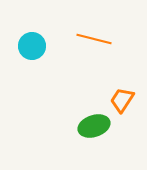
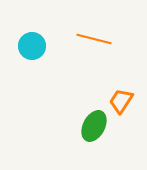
orange trapezoid: moved 1 px left, 1 px down
green ellipse: rotated 44 degrees counterclockwise
